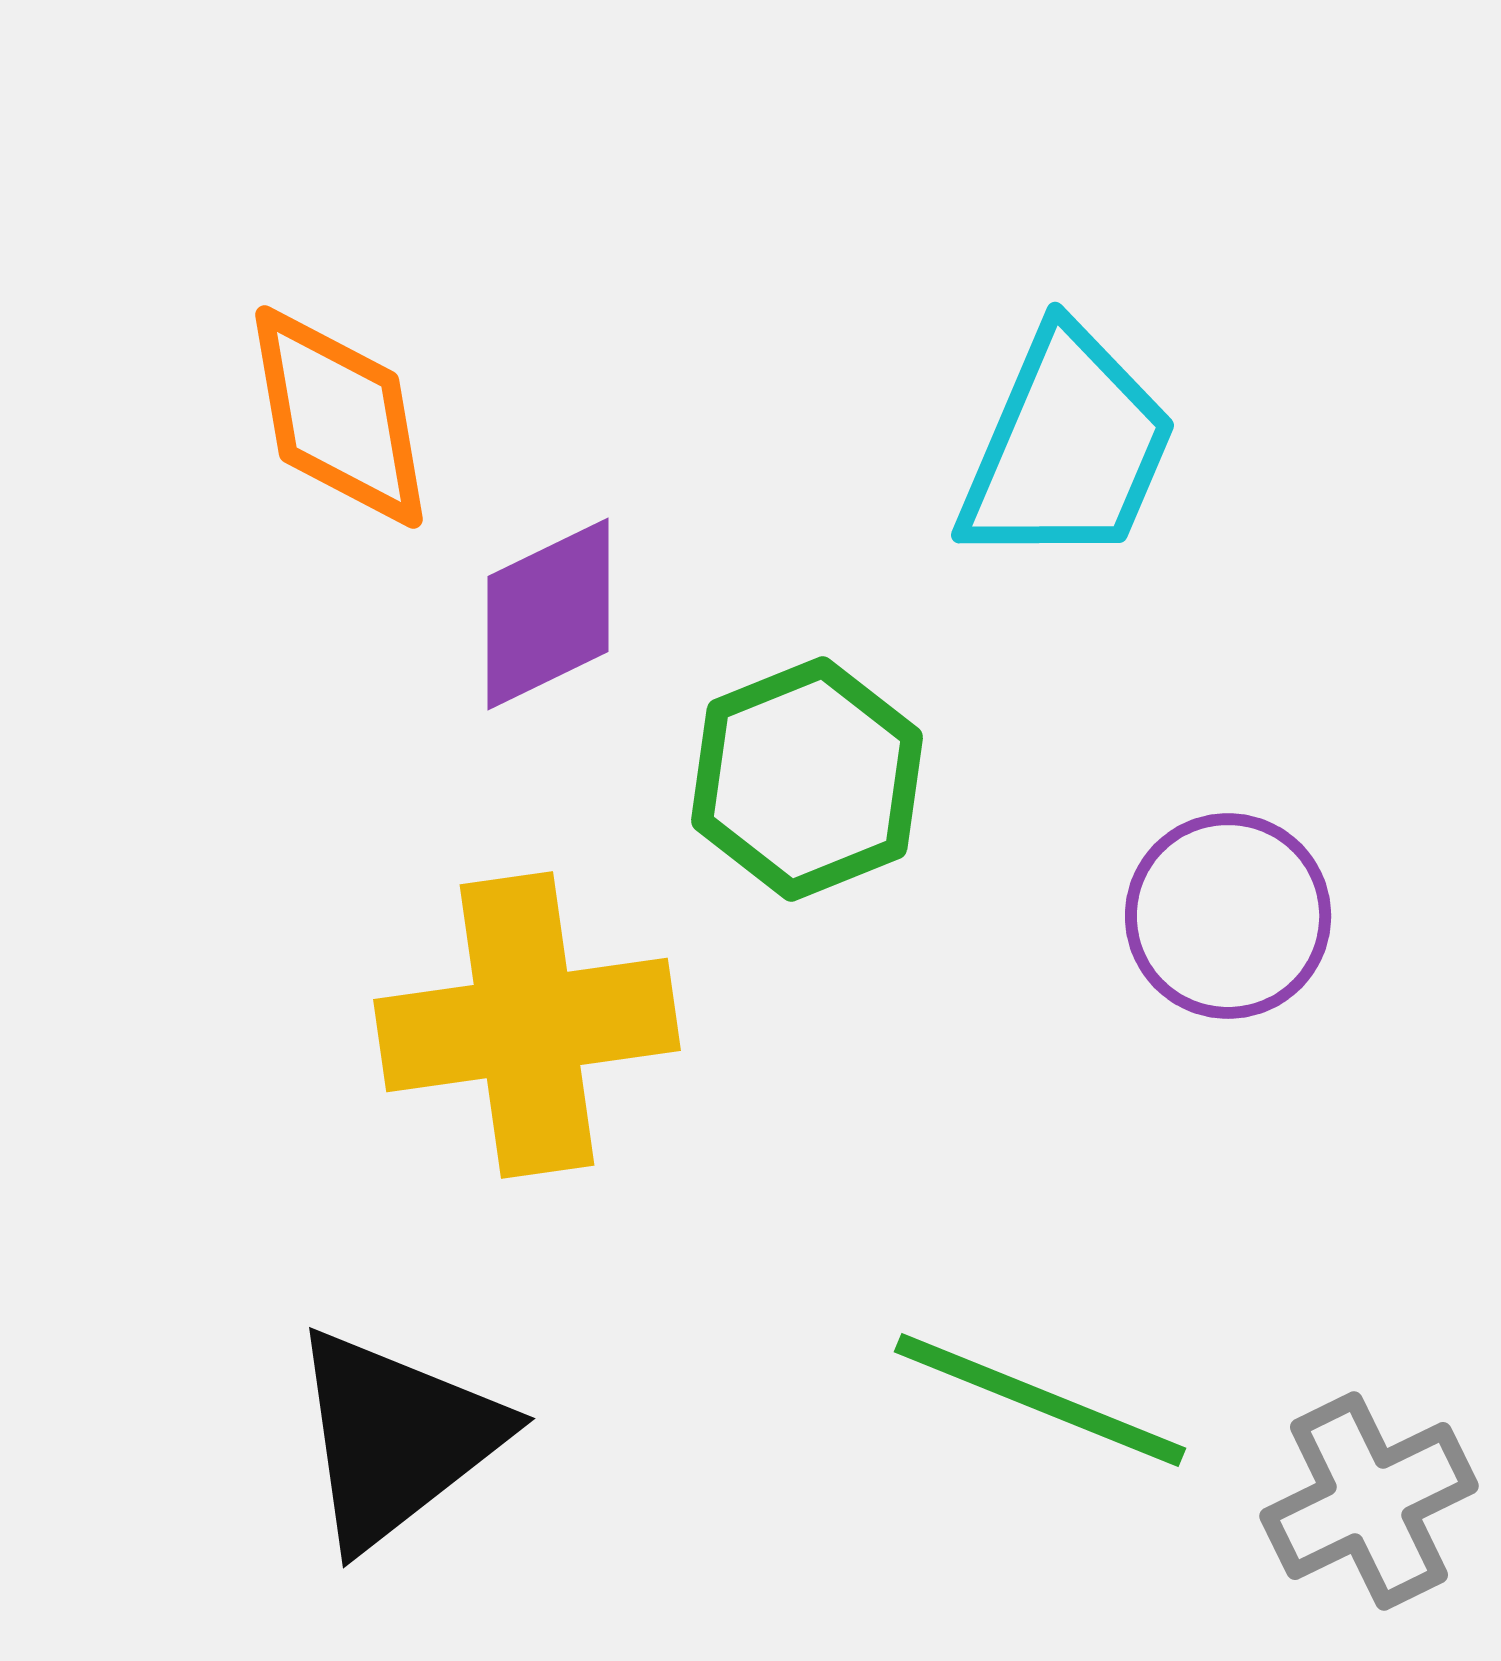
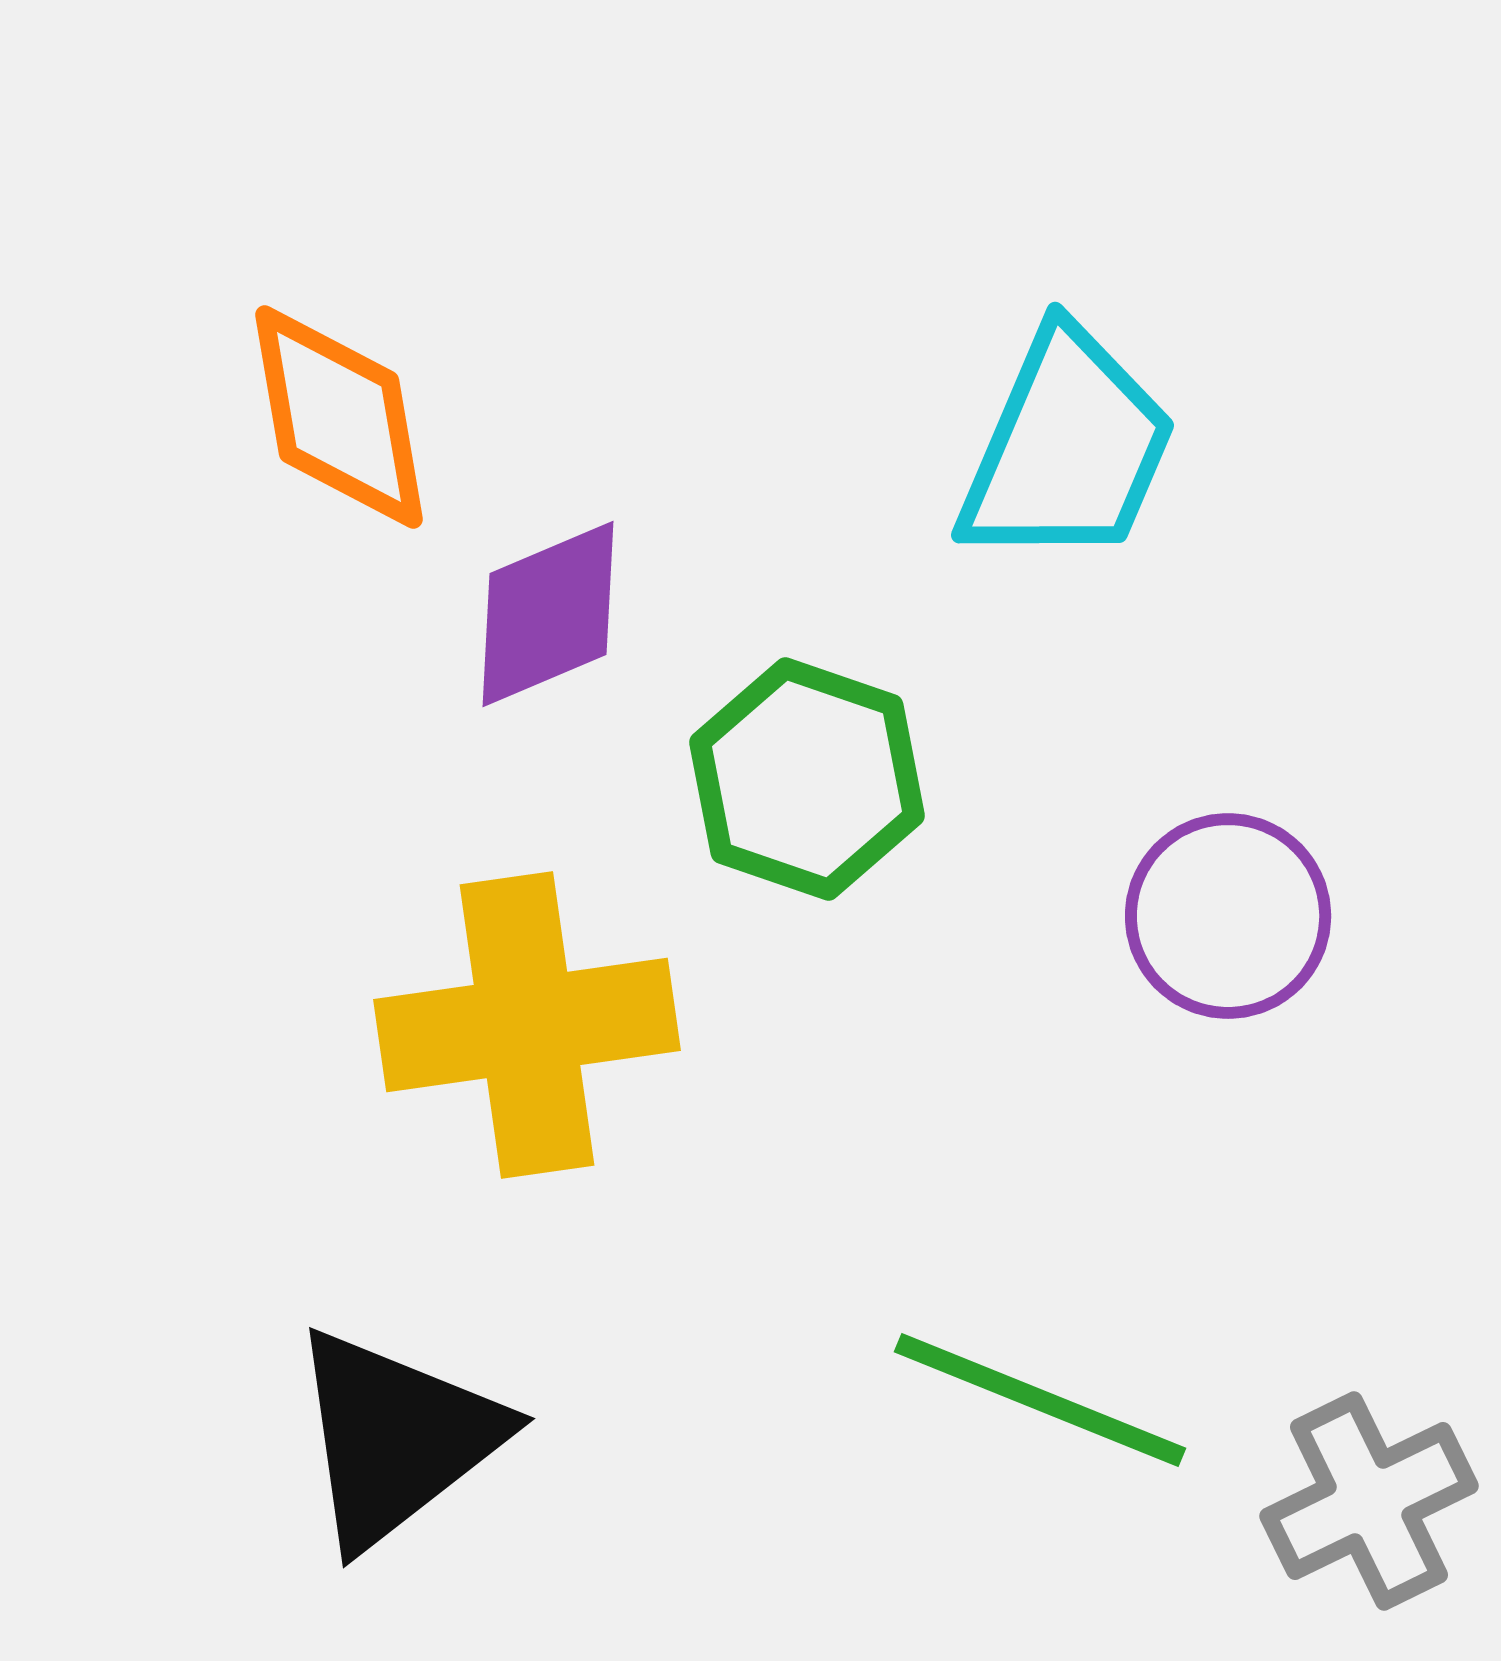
purple diamond: rotated 3 degrees clockwise
green hexagon: rotated 19 degrees counterclockwise
